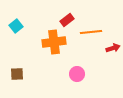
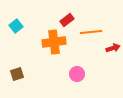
brown square: rotated 16 degrees counterclockwise
